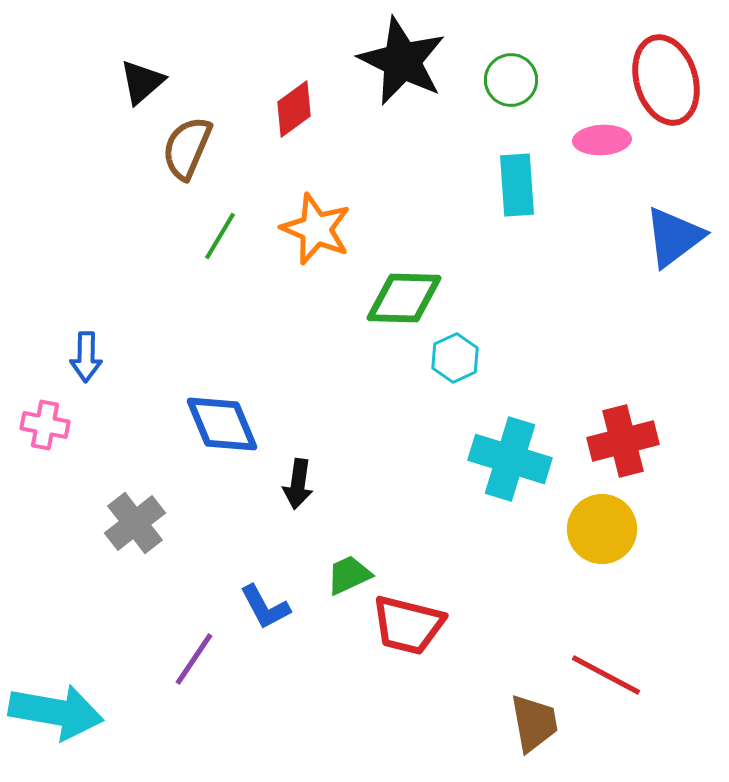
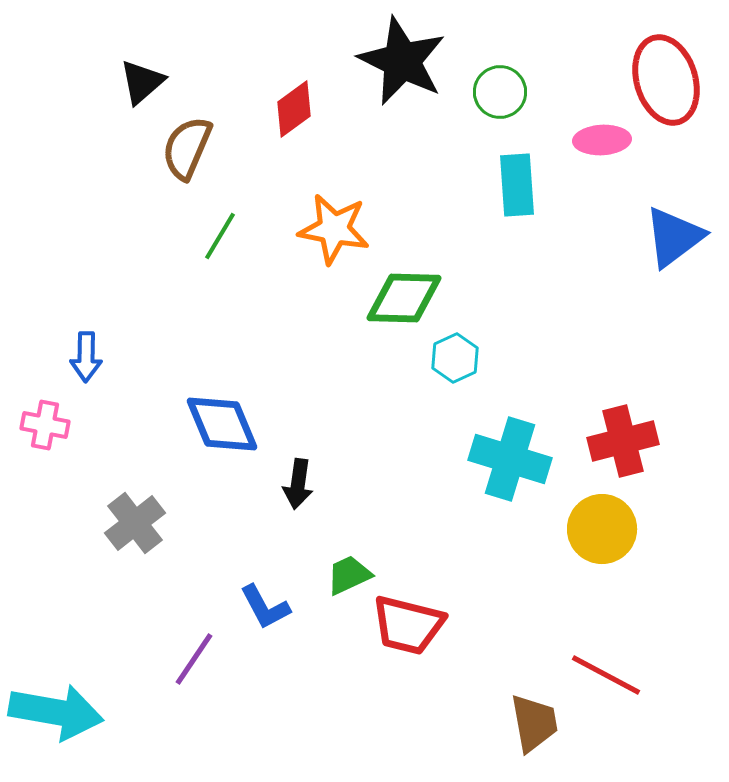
green circle: moved 11 px left, 12 px down
orange star: moved 18 px right; rotated 12 degrees counterclockwise
